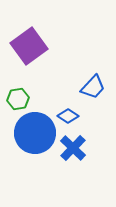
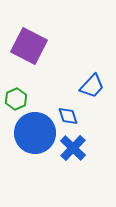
purple square: rotated 27 degrees counterclockwise
blue trapezoid: moved 1 px left, 1 px up
green hexagon: moved 2 px left; rotated 15 degrees counterclockwise
blue diamond: rotated 40 degrees clockwise
